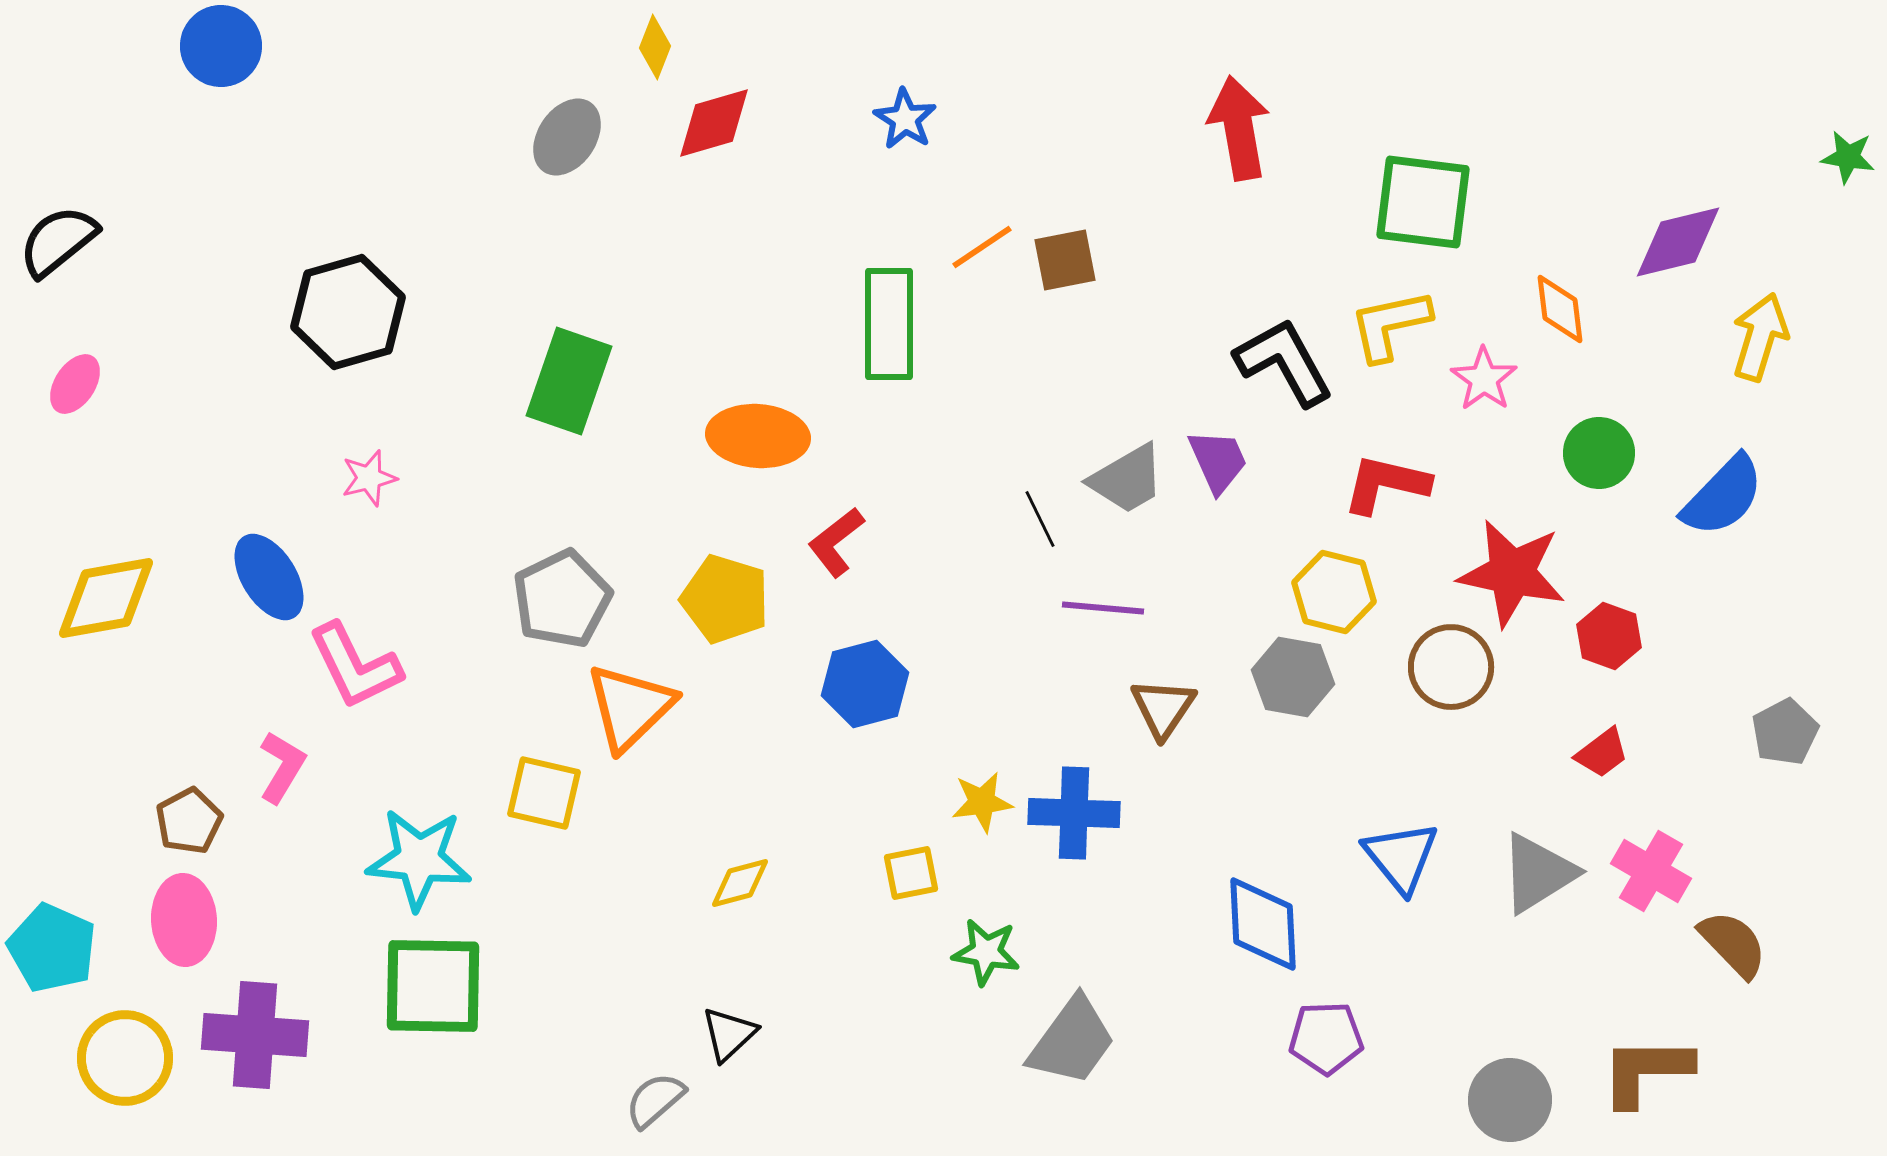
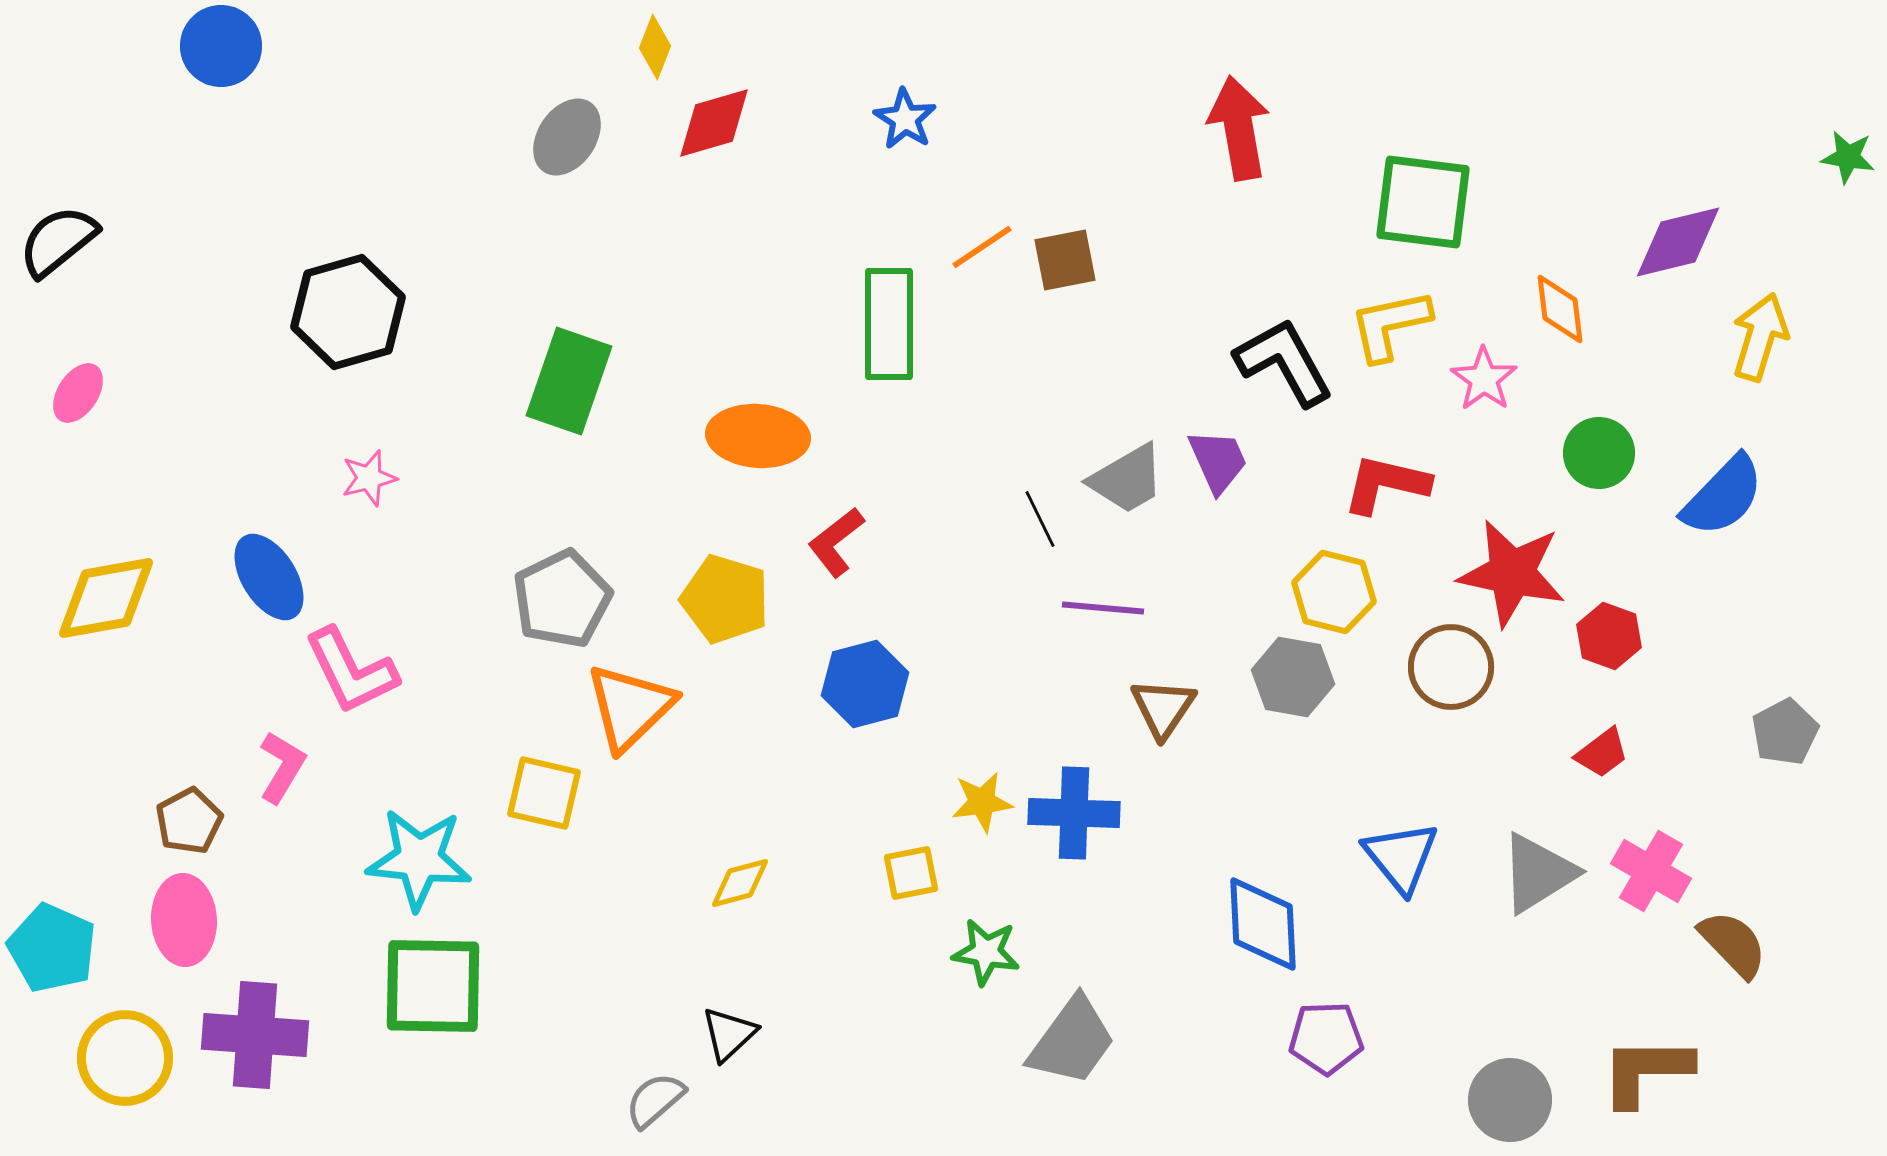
pink ellipse at (75, 384): moved 3 px right, 9 px down
pink L-shape at (355, 666): moved 4 px left, 5 px down
